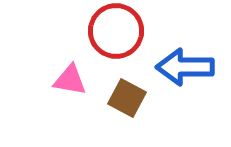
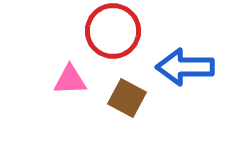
red circle: moved 3 px left
pink triangle: rotated 12 degrees counterclockwise
